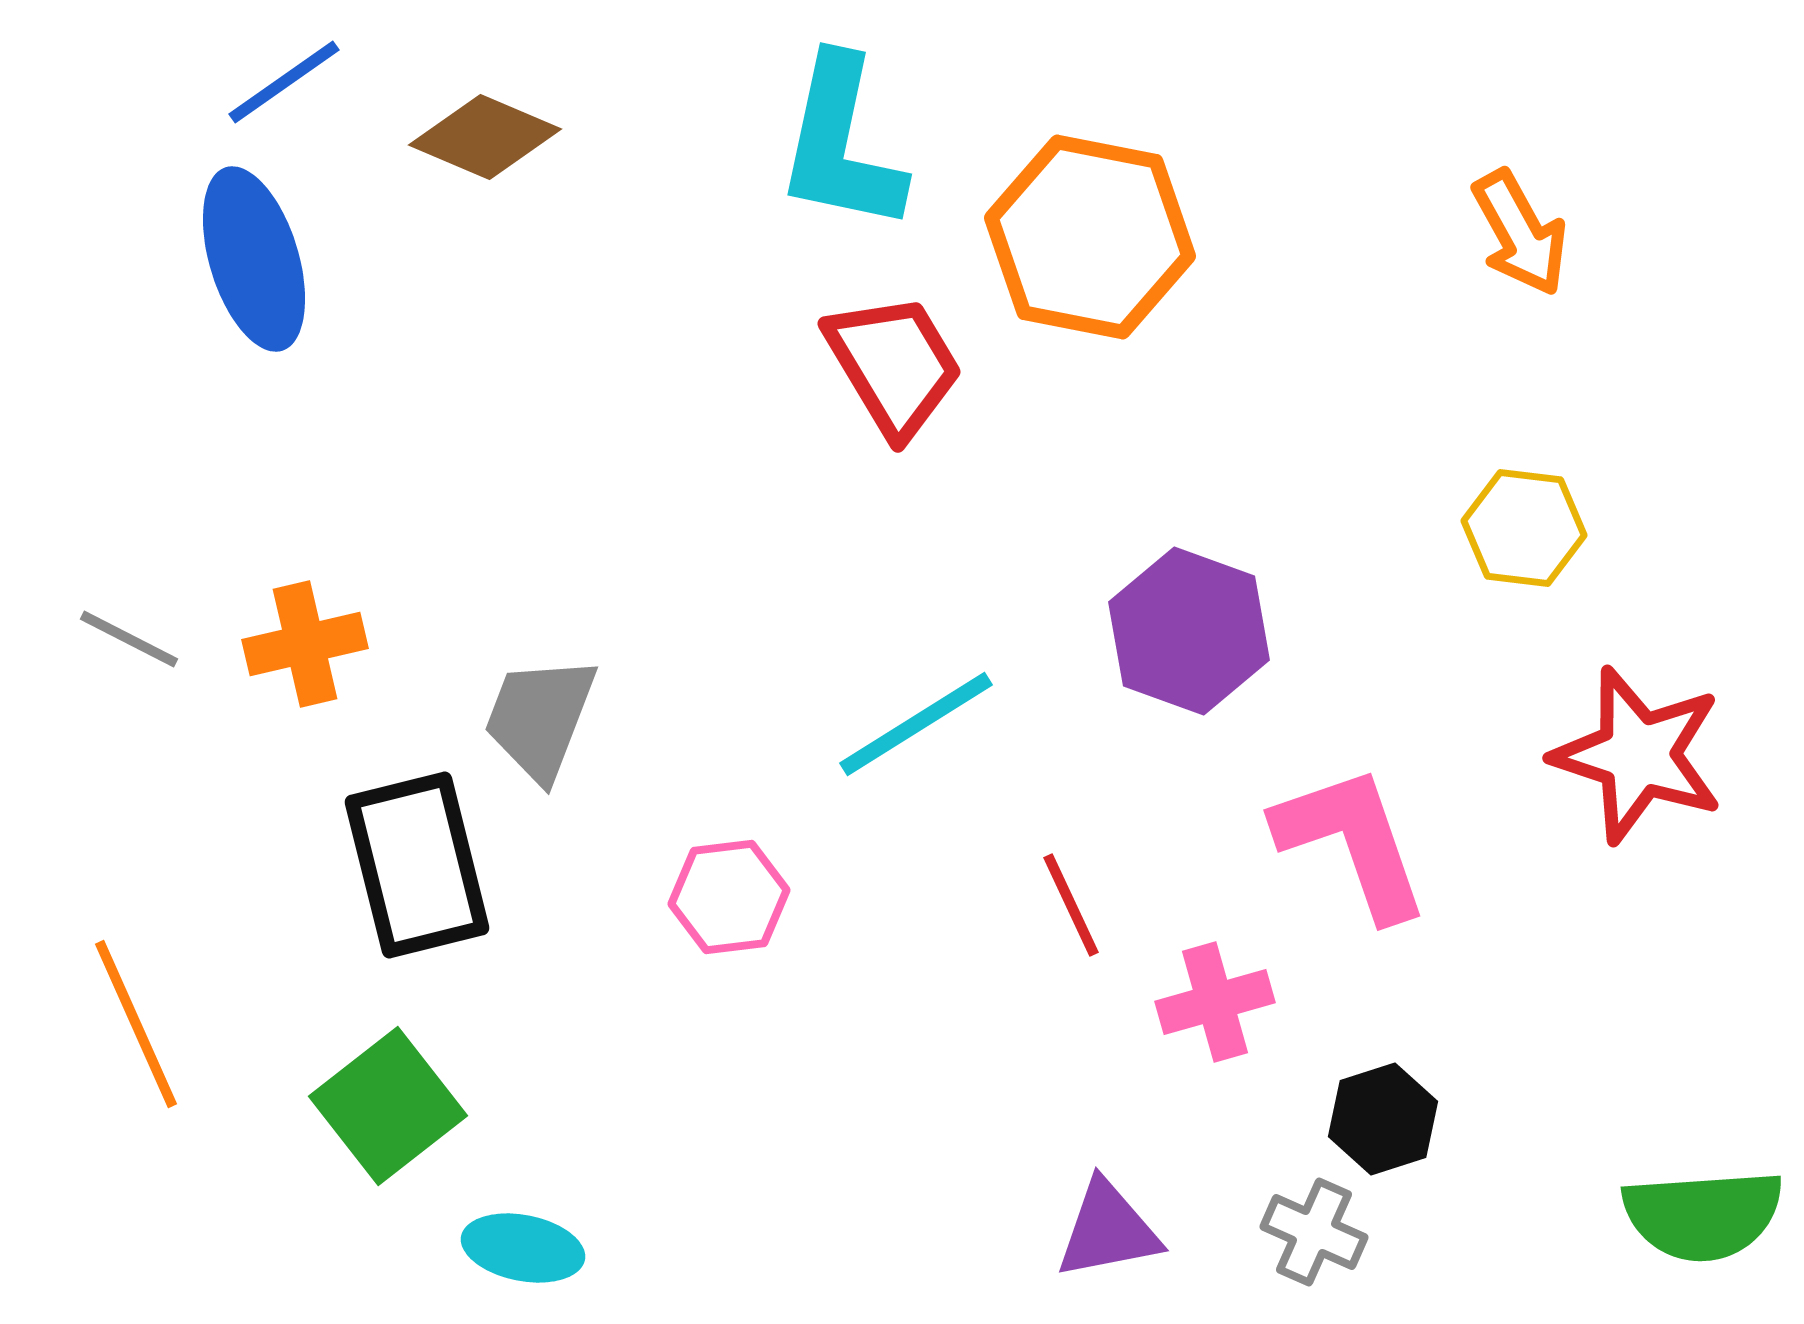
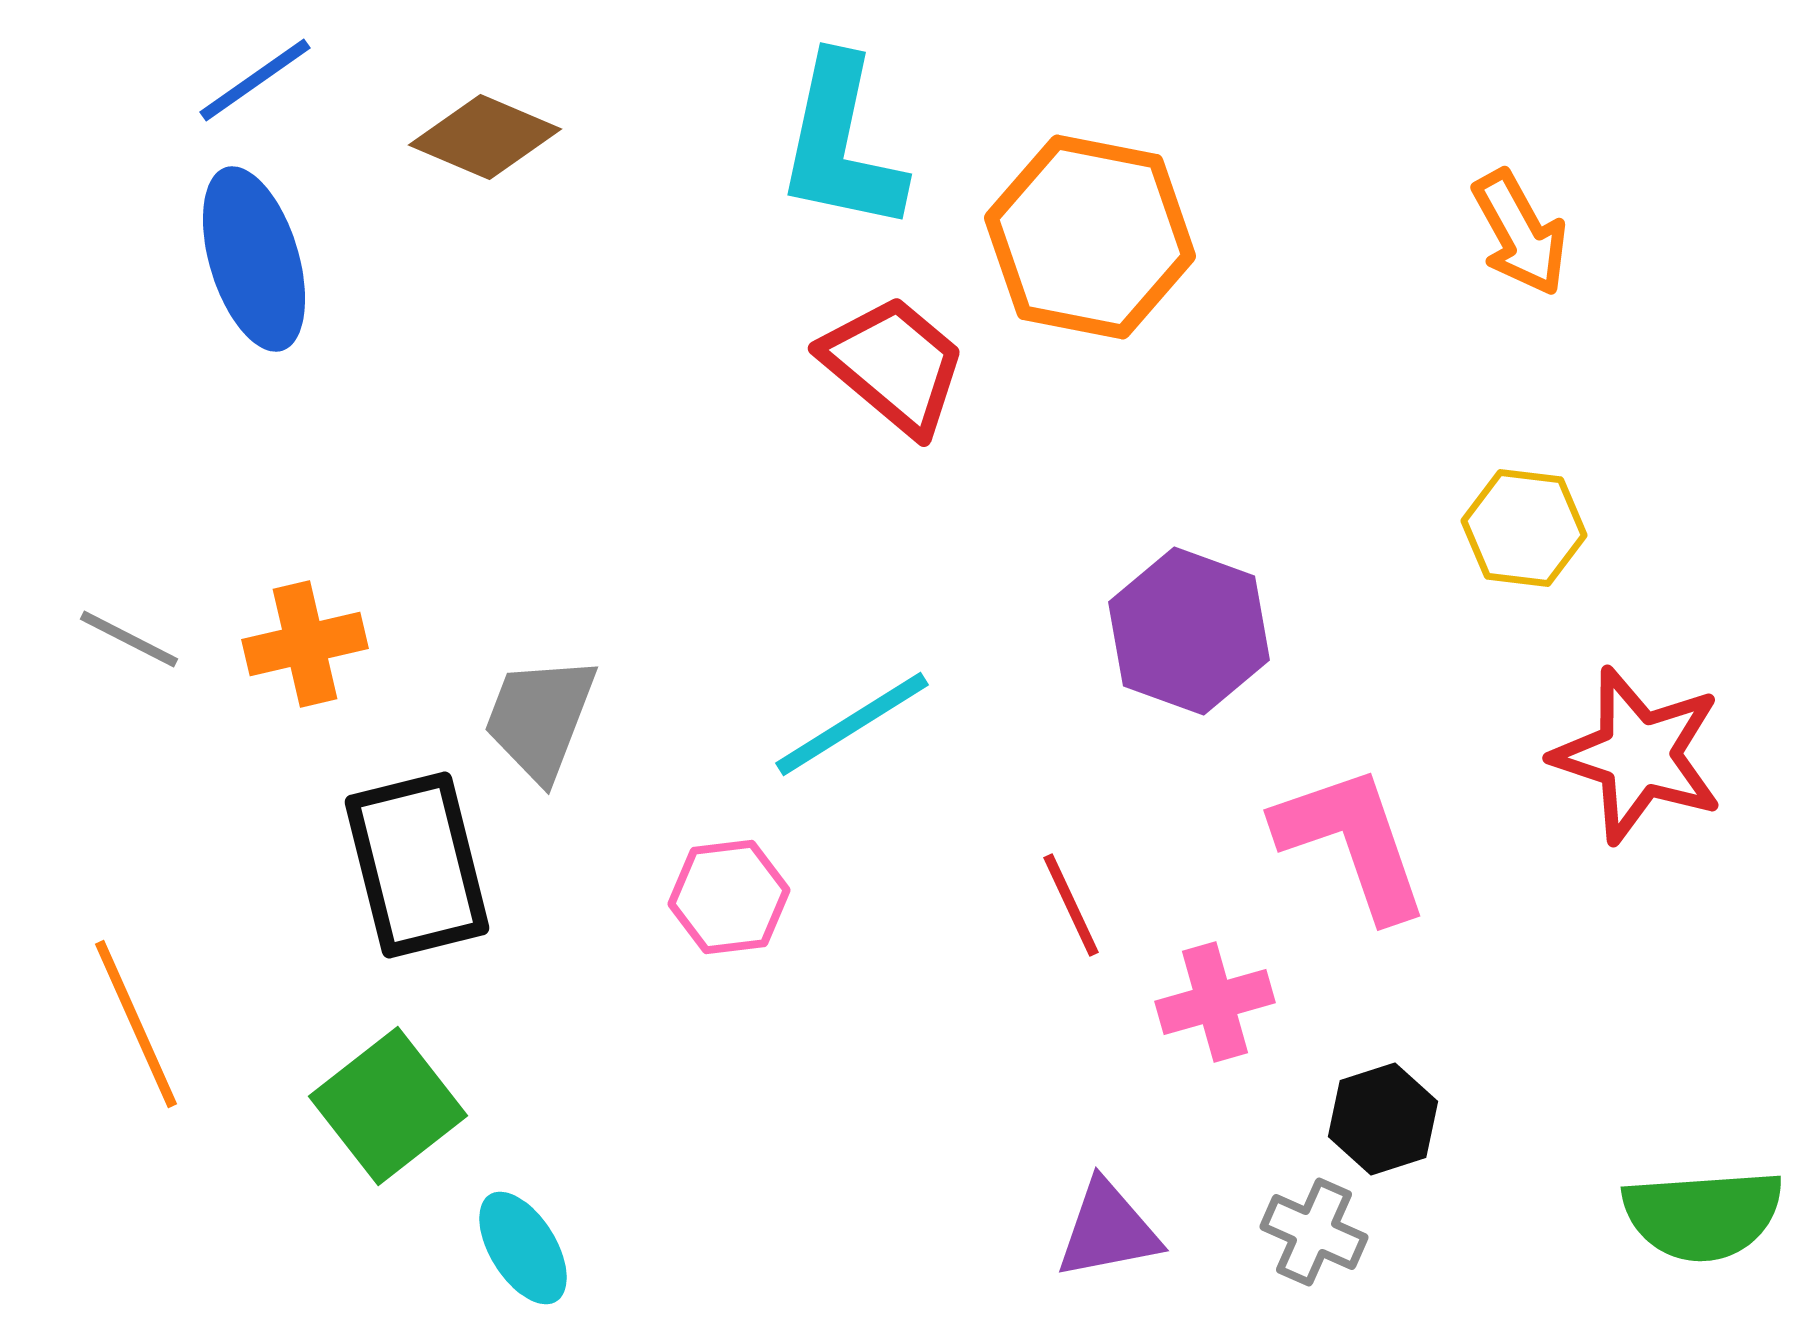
blue line: moved 29 px left, 2 px up
red trapezoid: rotated 19 degrees counterclockwise
cyan line: moved 64 px left
cyan ellipse: rotated 47 degrees clockwise
